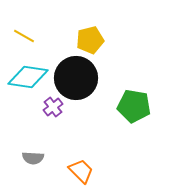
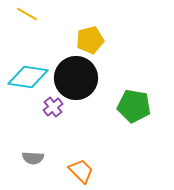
yellow line: moved 3 px right, 22 px up
